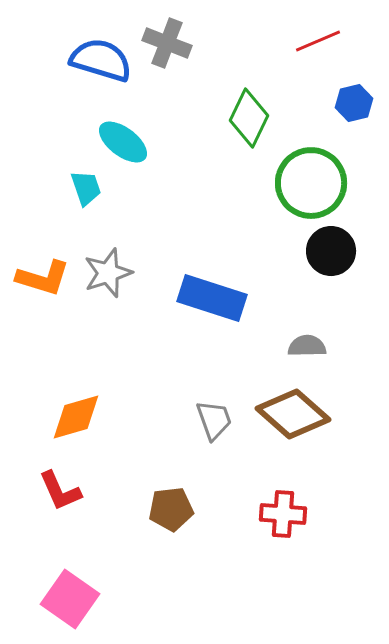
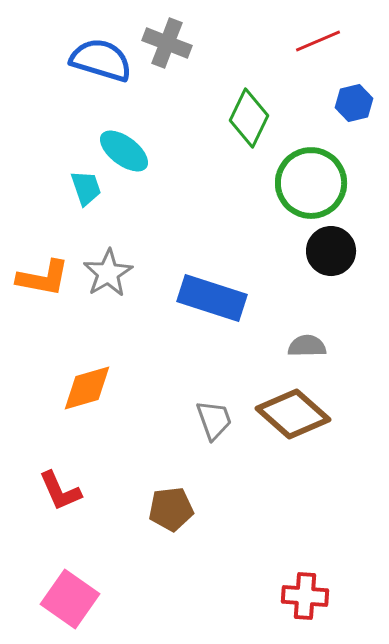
cyan ellipse: moved 1 px right, 9 px down
gray star: rotated 12 degrees counterclockwise
orange L-shape: rotated 6 degrees counterclockwise
orange diamond: moved 11 px right, 29 px up
red cross: moved 22 px right, 82 px down
